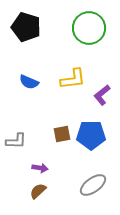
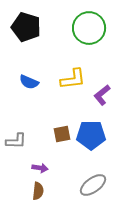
brown semicircle: rotated 138 degrees clockwise
